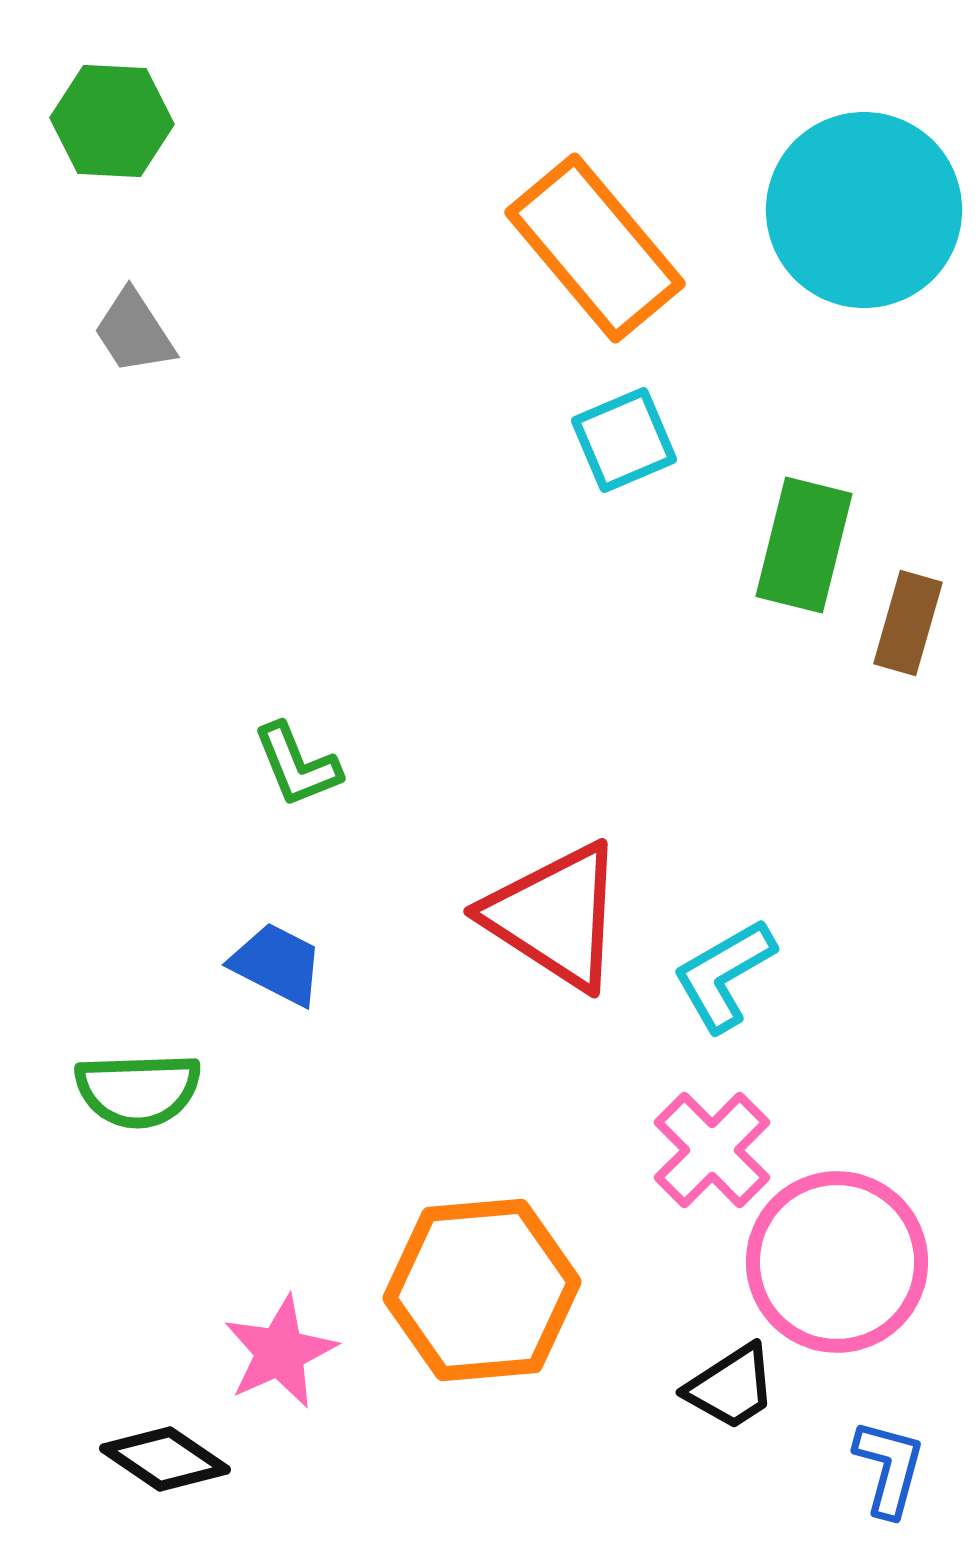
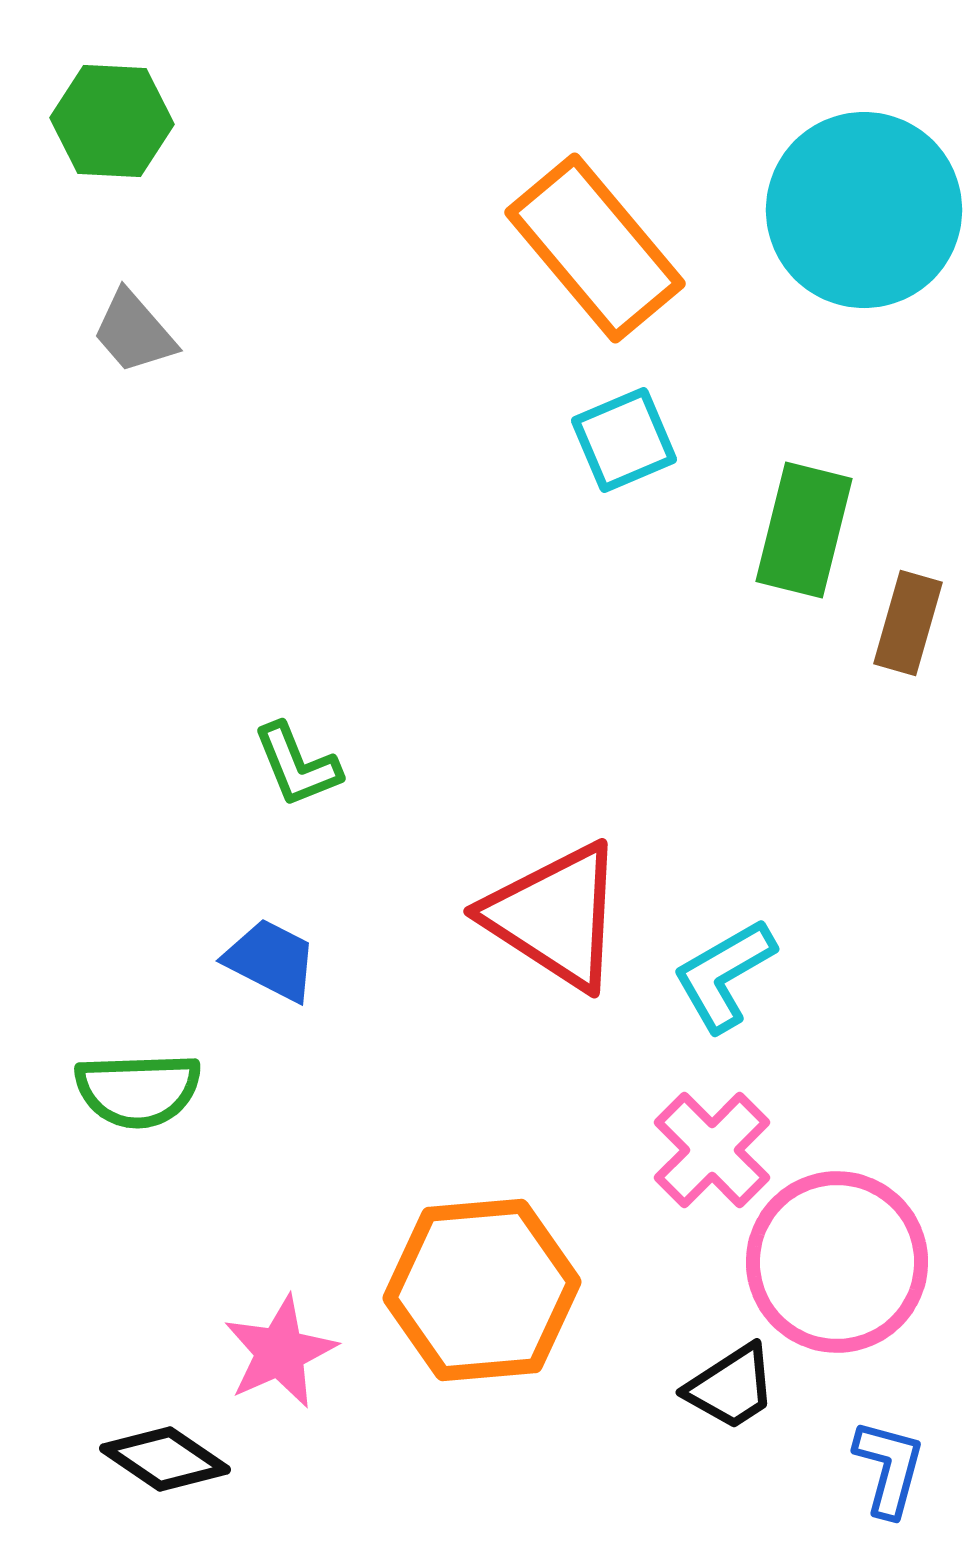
gray trapezoid: rotated 8 degrees counterclockwise
green rectangle: moved 15 px up
blue trapezoid: moved 6 px left, 4 px up
